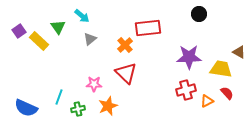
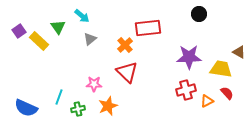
red triangle: moved 1 px right, 1 px up
